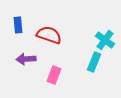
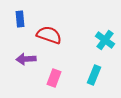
blue rectangle: moved 2 px right, 6 px up
cyan rectangle: moved 13 px down
pink rectangle: moved 3 px down
